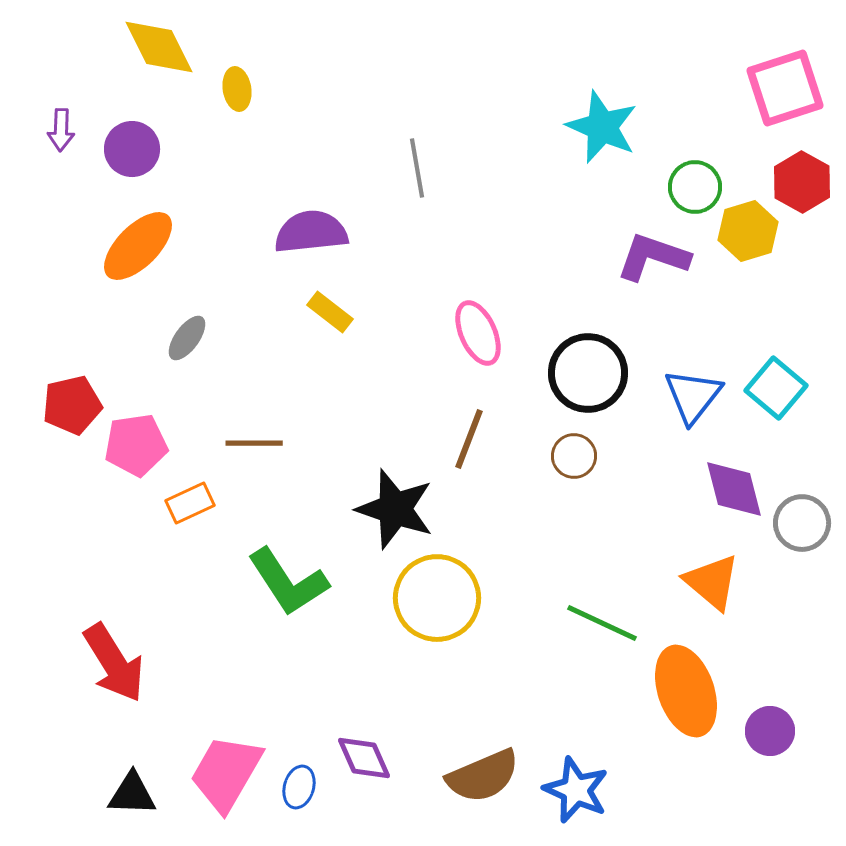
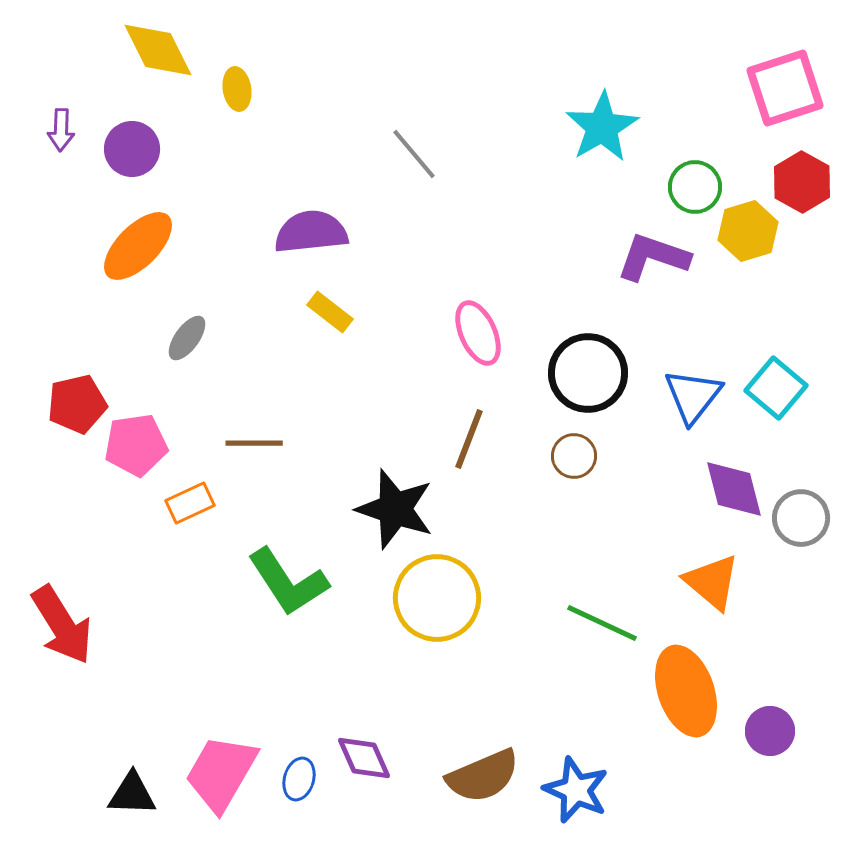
yellow diamond at (159, 47): moved 1 px left, 3 px down
cyan star at (602, 127): rotated 18 degrees clockwise
gray line at (417, 168): moved 3 px left, 14 px up; rotated 30 degrees counterclockwise
red pentagon at (72, 405): moved 5 px right, 1 px up
gray circle at (802, 523): moved 1 px left, 5 px up
red arrow at (114, 663): moved 52 px left, 38 px up
pink trapezoid at (226, 773): moved 5 px left
blue ellipse at (299, 787): moved 8 px up
